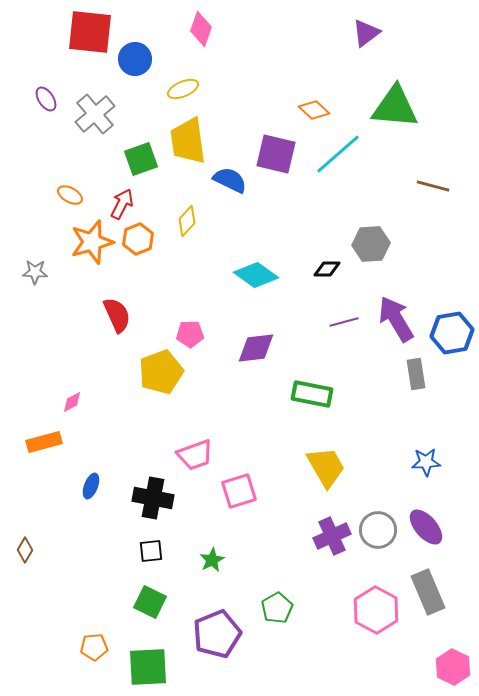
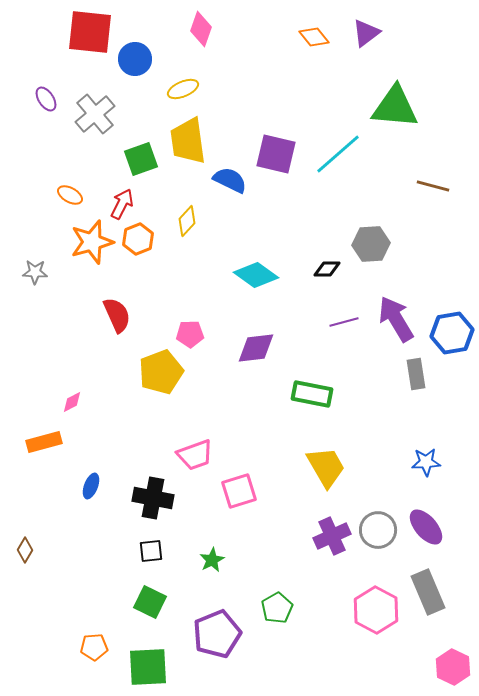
orange diamond at (314, 110): moved 73 px up; rotated 8 degrees clockwise
